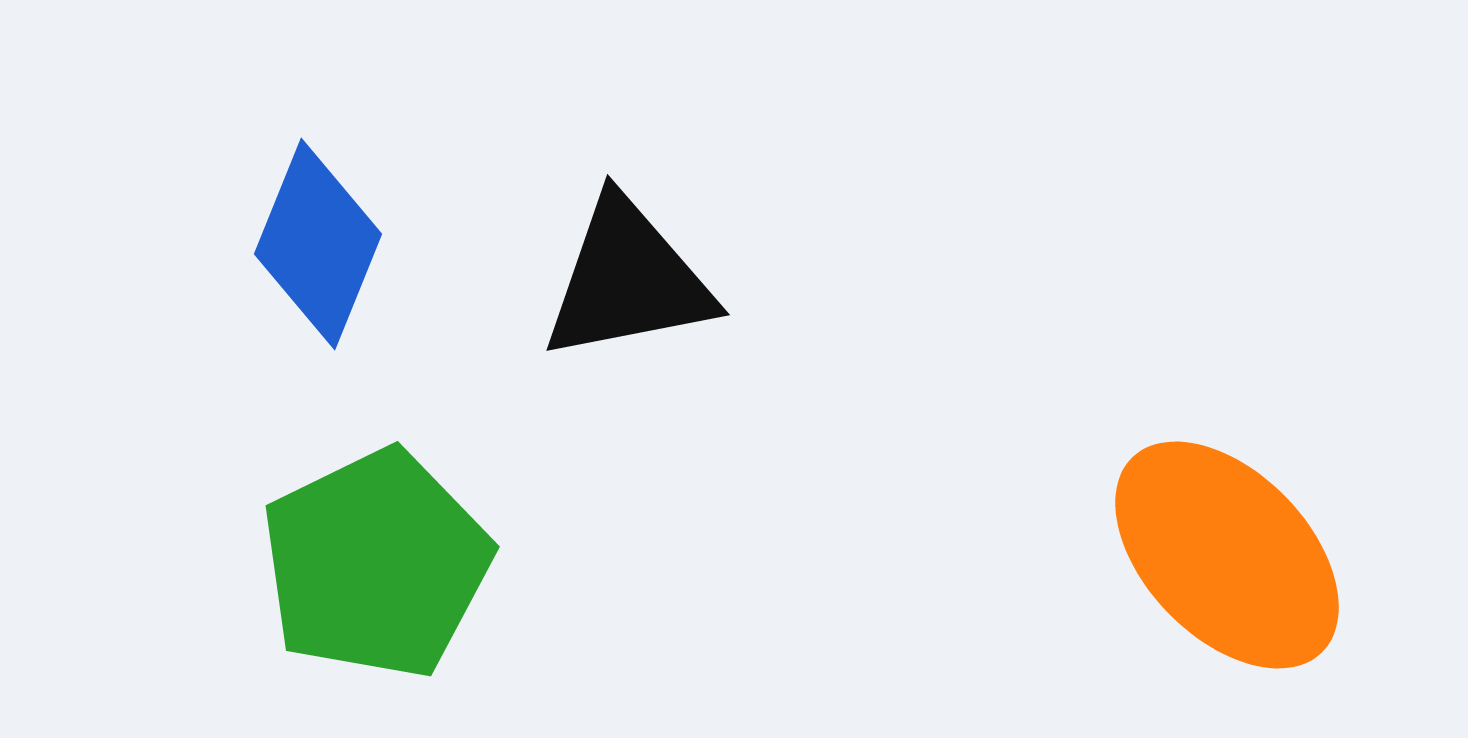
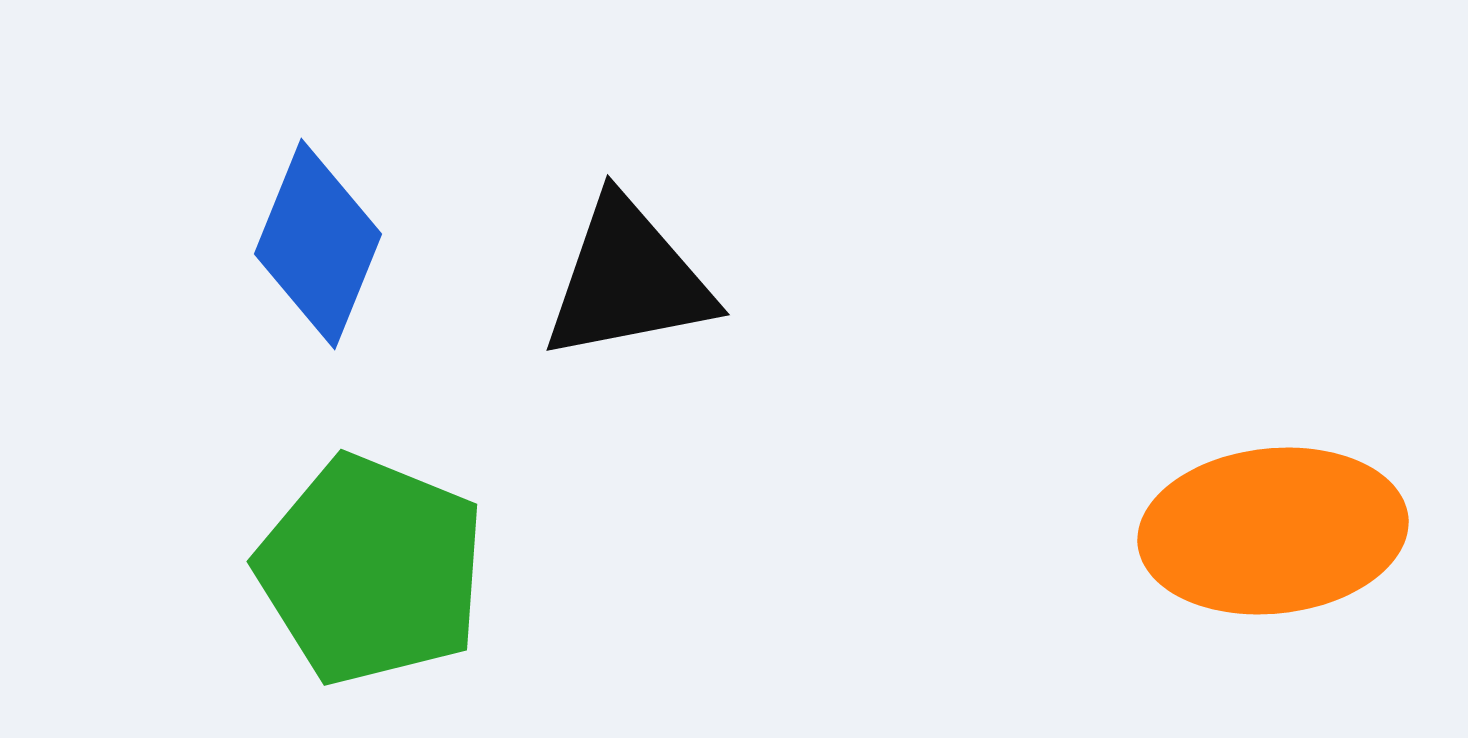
orange ellipse: moved 46 px right, 24 px up; rotated 52 degrees counterclockwise
green pentagon: moved 5 px left, 6 px down; rotated 24 degrees counterclockwise
